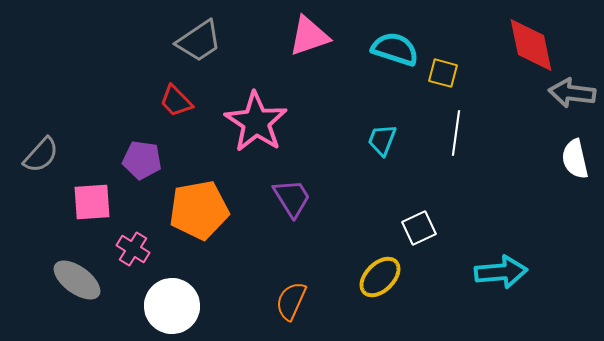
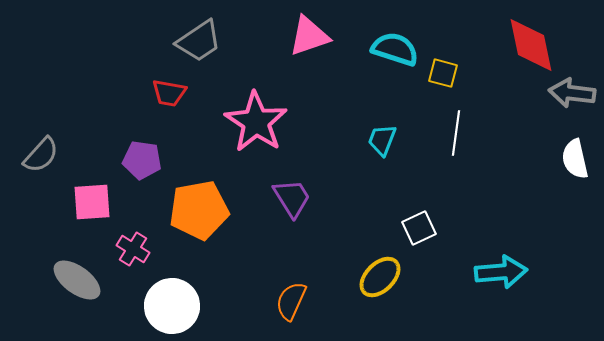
red trapezoid: moved 7 px left, 8 px up; rotated 36 degrees counterclockwise
